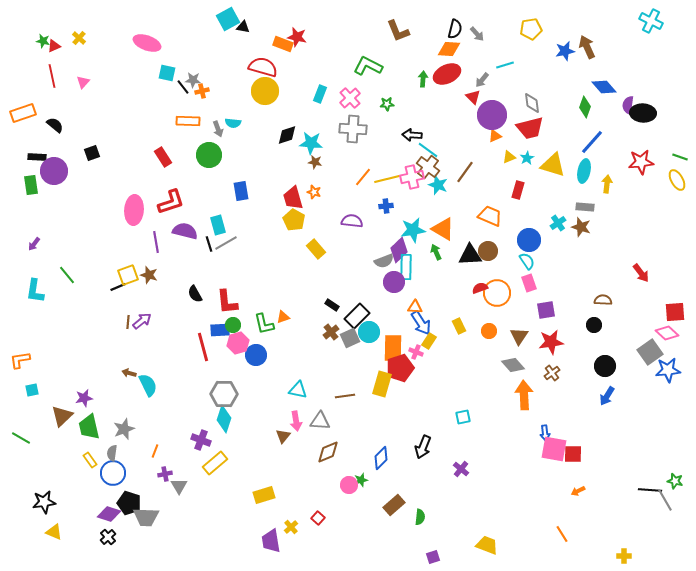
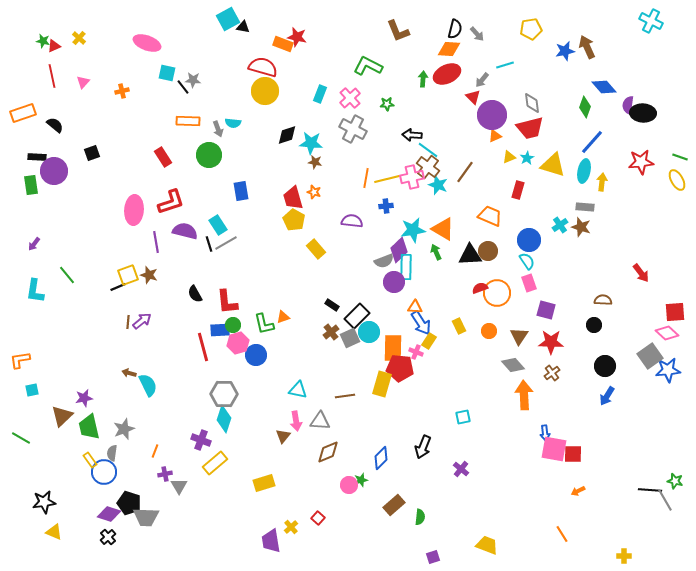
orange cross at (202, 91): moved 80 px left
gray cross at (353, 129): rotated 24 degrees clockwise
orange line at (363, 177): moved 3 px right, 1 px down; rotated 30 degrees counterclockwise
yellow arrow at (607, 184): moved 5 px left, 2 px up
cyan cross at (558, 223): moved 2 px right, 2 px down
cyan rectangle at (218, 225): rotated 18 degrees counterclockwise
purple square at (546, 310): rotated 24 degrees clockwise
red star at (551, 342): rotated 10 degrees clockwise
gray square at (650, 352): moved 4 px down
red pentagon at (400, 368): rotated 24 degrees clockwise
blue circle at (113, 473): moved 9 px left, 1 px up
yellow rectangle at (264, 495): moved 12 px up
